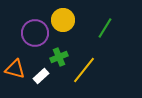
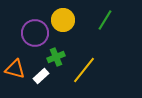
green line: moved 8 px up
green cross: moved 3 px left
